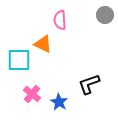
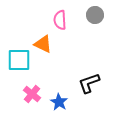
gray circle: moved 10 px left
black L-shape: moved 1 px up
